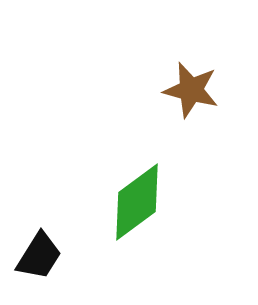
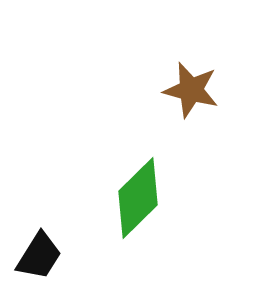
green diamond: moved 1 px right, 4 px up; rotated 8 degrees counterclockwise
